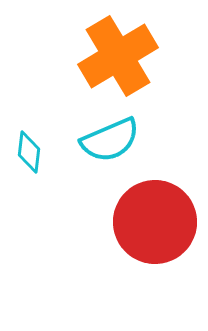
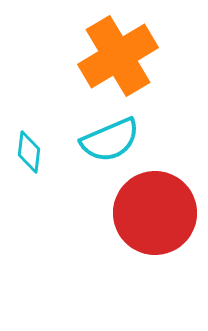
red circle: moved 9 px up
